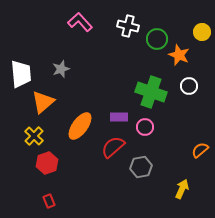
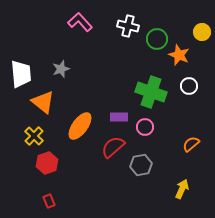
orange triangle: rotated 40 degrees counterclockwise
orange semicircle: moved 9 px left, 6 px up
gray hexagon: moved 2 px up
